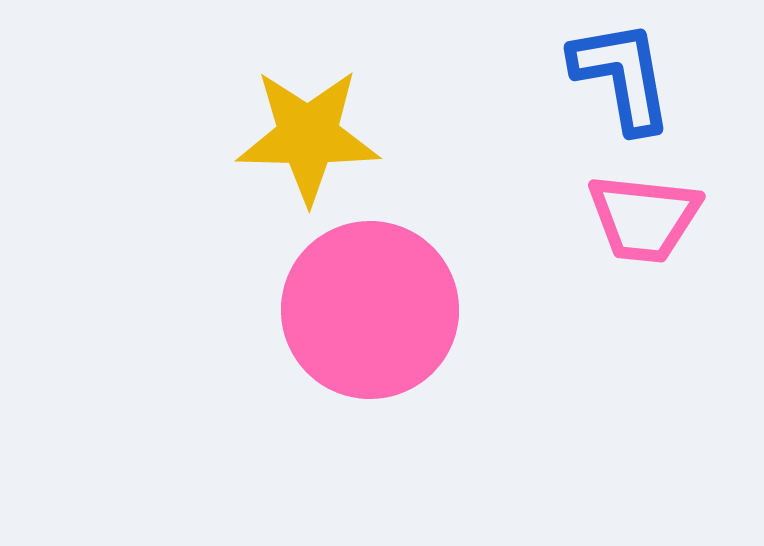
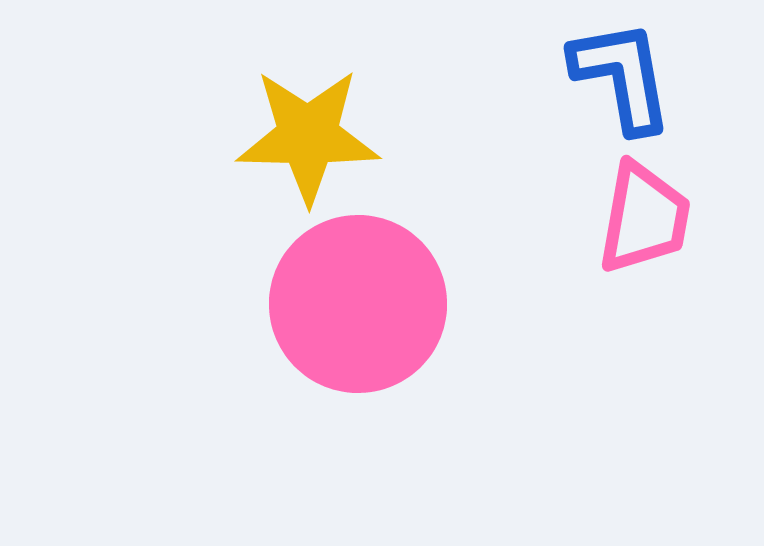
pink trapezoid: rotated 86 degrees counterclockwise
pink circle: moved 12 px left, 6 px up
